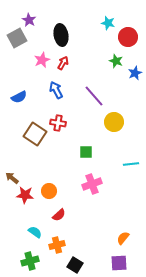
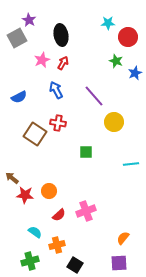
cyan star: rotated 16 degrees counterclockwise
pink cross: moved 6 px left, 27 px down
